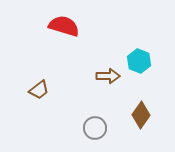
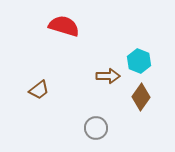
brown diamond: moved 18 px up
gray circle: moved 1 px right
